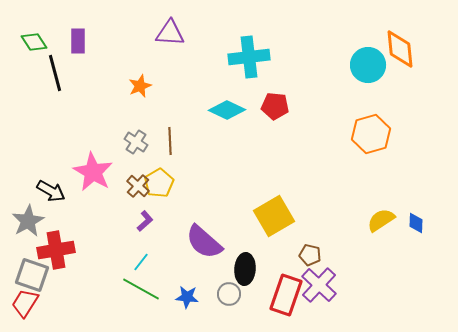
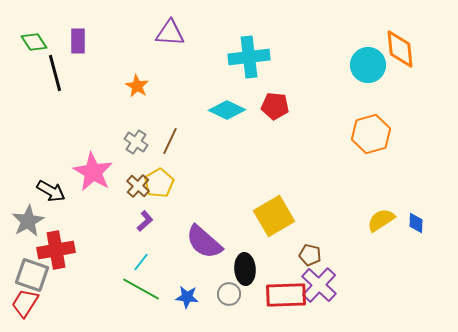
orange star: moved 3 px left; rotated 20 degrees counterclockwise
brown line: rotated 28 degrees clockwise
black ellipse: rotated 8 degrees counterclockwise
red rectangle: rotated 69 degrees clockwise
